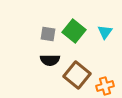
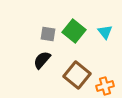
cyan triangle: rotated 14 degrees counterclockwise
black semicircle: moved 8 px left; rotated 132 degrees clockwise
